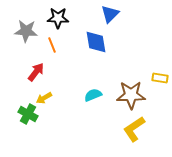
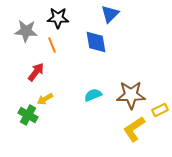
yellow rectangle: moved 32 px down; rotated 35 degrees counterclockwise
yellow arrow: moved 1 px right, 1 px down
green cross: moved 1 px down
